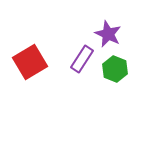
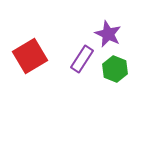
red square: moved 6 px up
